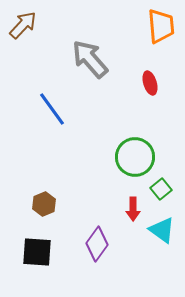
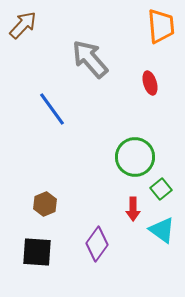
brown hexagon: moved 1 px right
